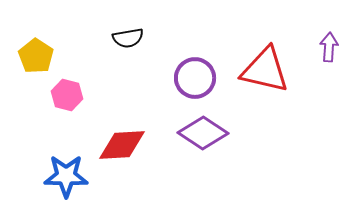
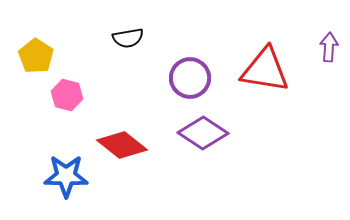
red triangle: rotated 4 degrees counterclockwise
purple circle: moved 5 px left
red diamond: rotated 42 degrees clockwise
